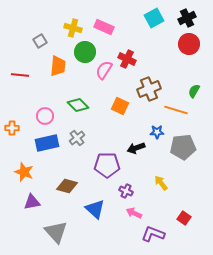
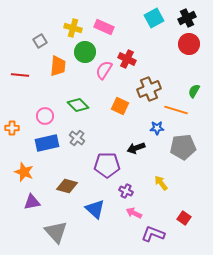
blue star: moved 4 px up
gray cross: rotated 14 degrees counterclockwise
